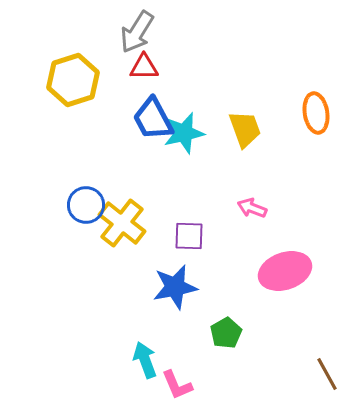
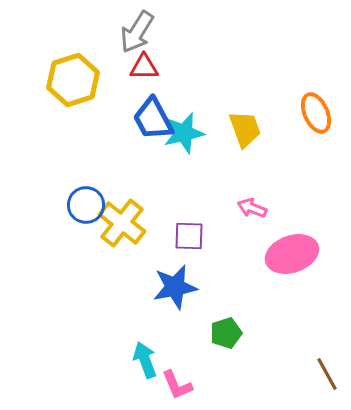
orange ellipse: rotated 15 degrees counterclockwise
pink ellipse: moved 7 px right, 17 px up
green pentagon: rotated 12 degrees clockwise
